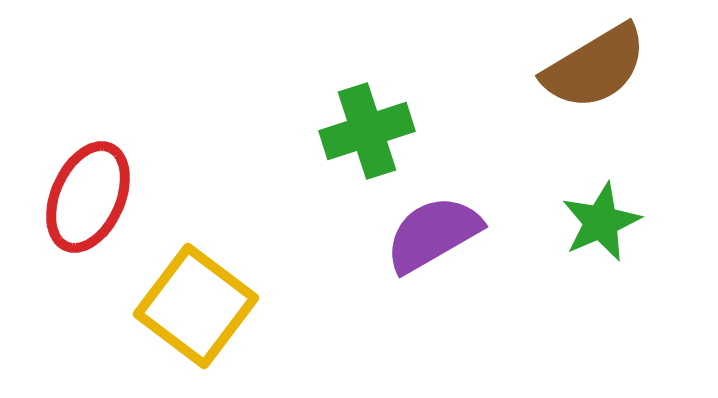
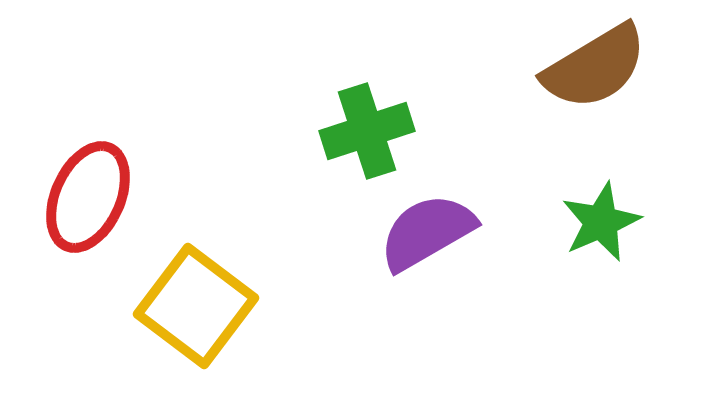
purple semicircle: moved 6 px left, 2 px up
